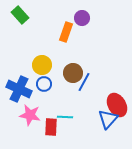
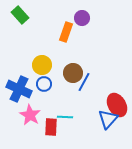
pink star: rotated 20 degrees clockwise
